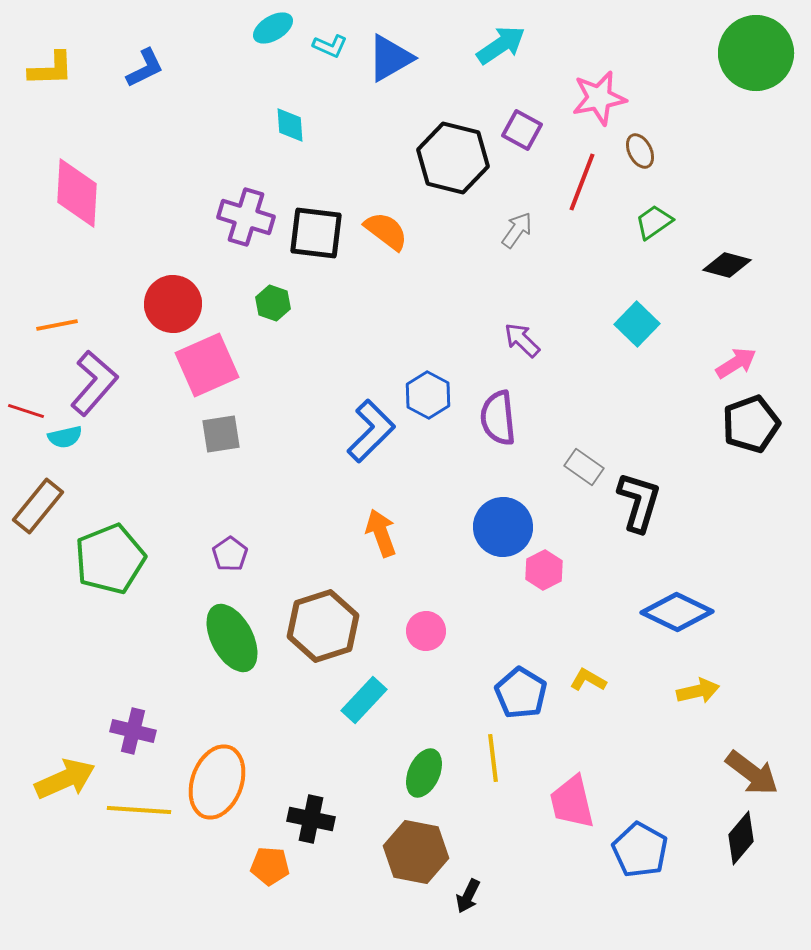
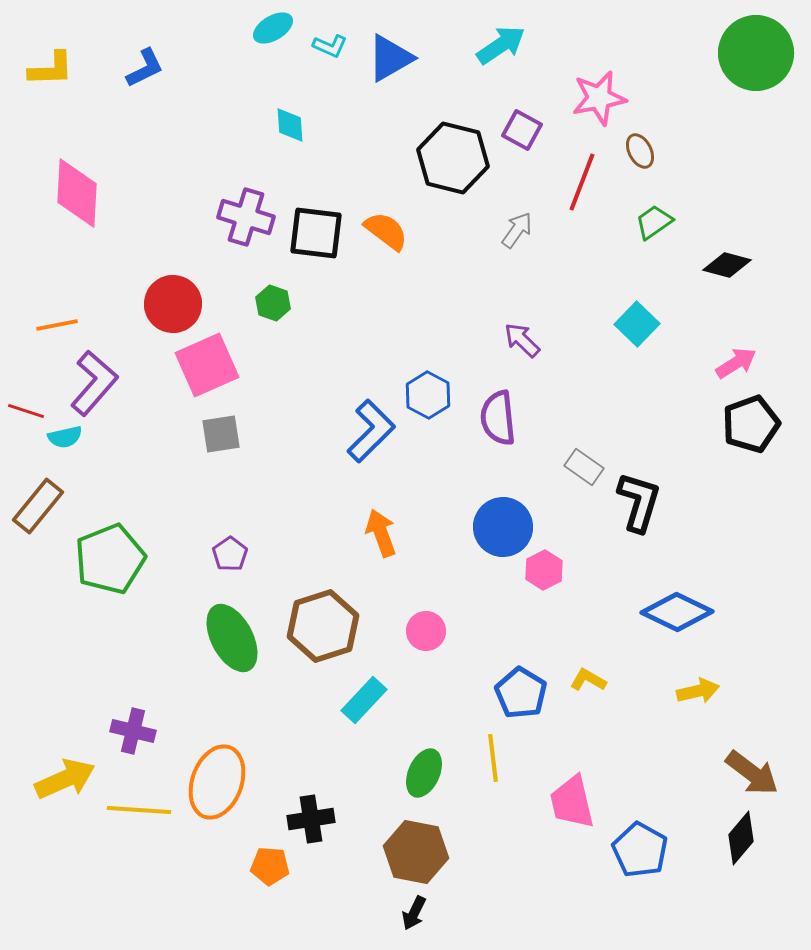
black cross at (311, 819): rotated 21 degrees counterclockwise
black arrow at (468, 896): moved 54 px left, 17 px down
